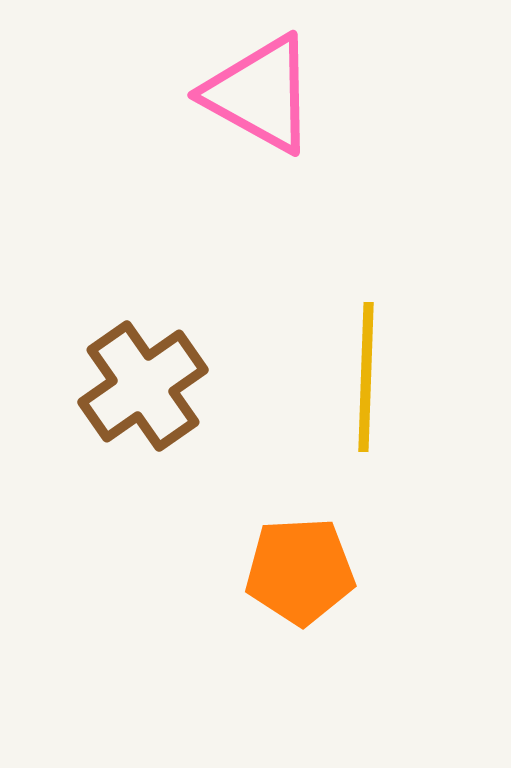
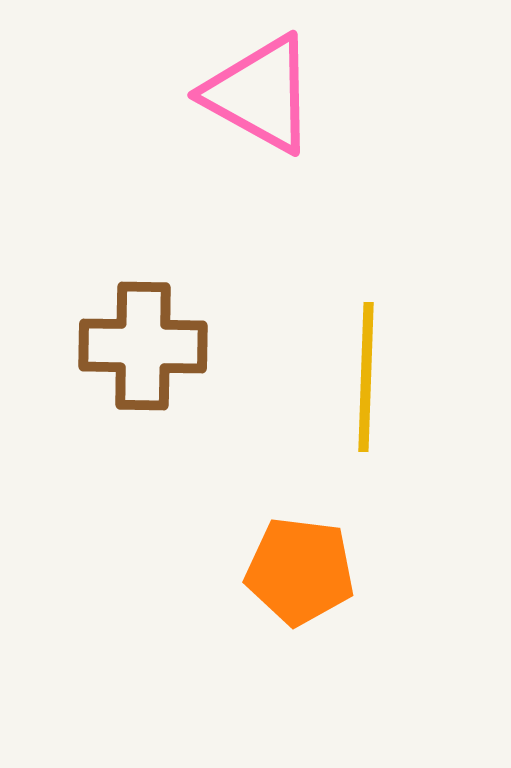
brown cross: moved 40 px up; rotated 36 degrees clockwise
orange pentagon: rotated 10 degrees clockwise
